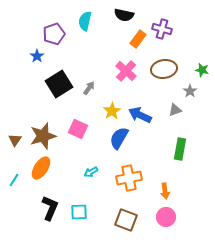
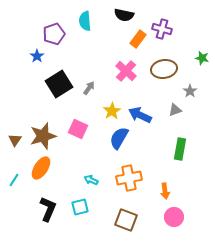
cyan semicircle: rotated 18 degrees counterclockwise
green star: moved 12 px up
cyan arrow: moved 8 px down; rotated 56 degrees clockwise
black L-shape: moved 2 px left, 1 px down
cyan square: moved 1 px right, 5 px up; rotated 12 degrees counterclockwise
pink circle: moved 8 px right
